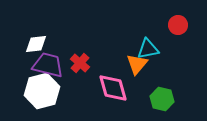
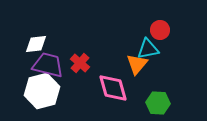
red circle: moved 18 px left, 5 px down
green hexagon: moved 4 px left, 4 px down; rotated 10 degrees counterclockwise
